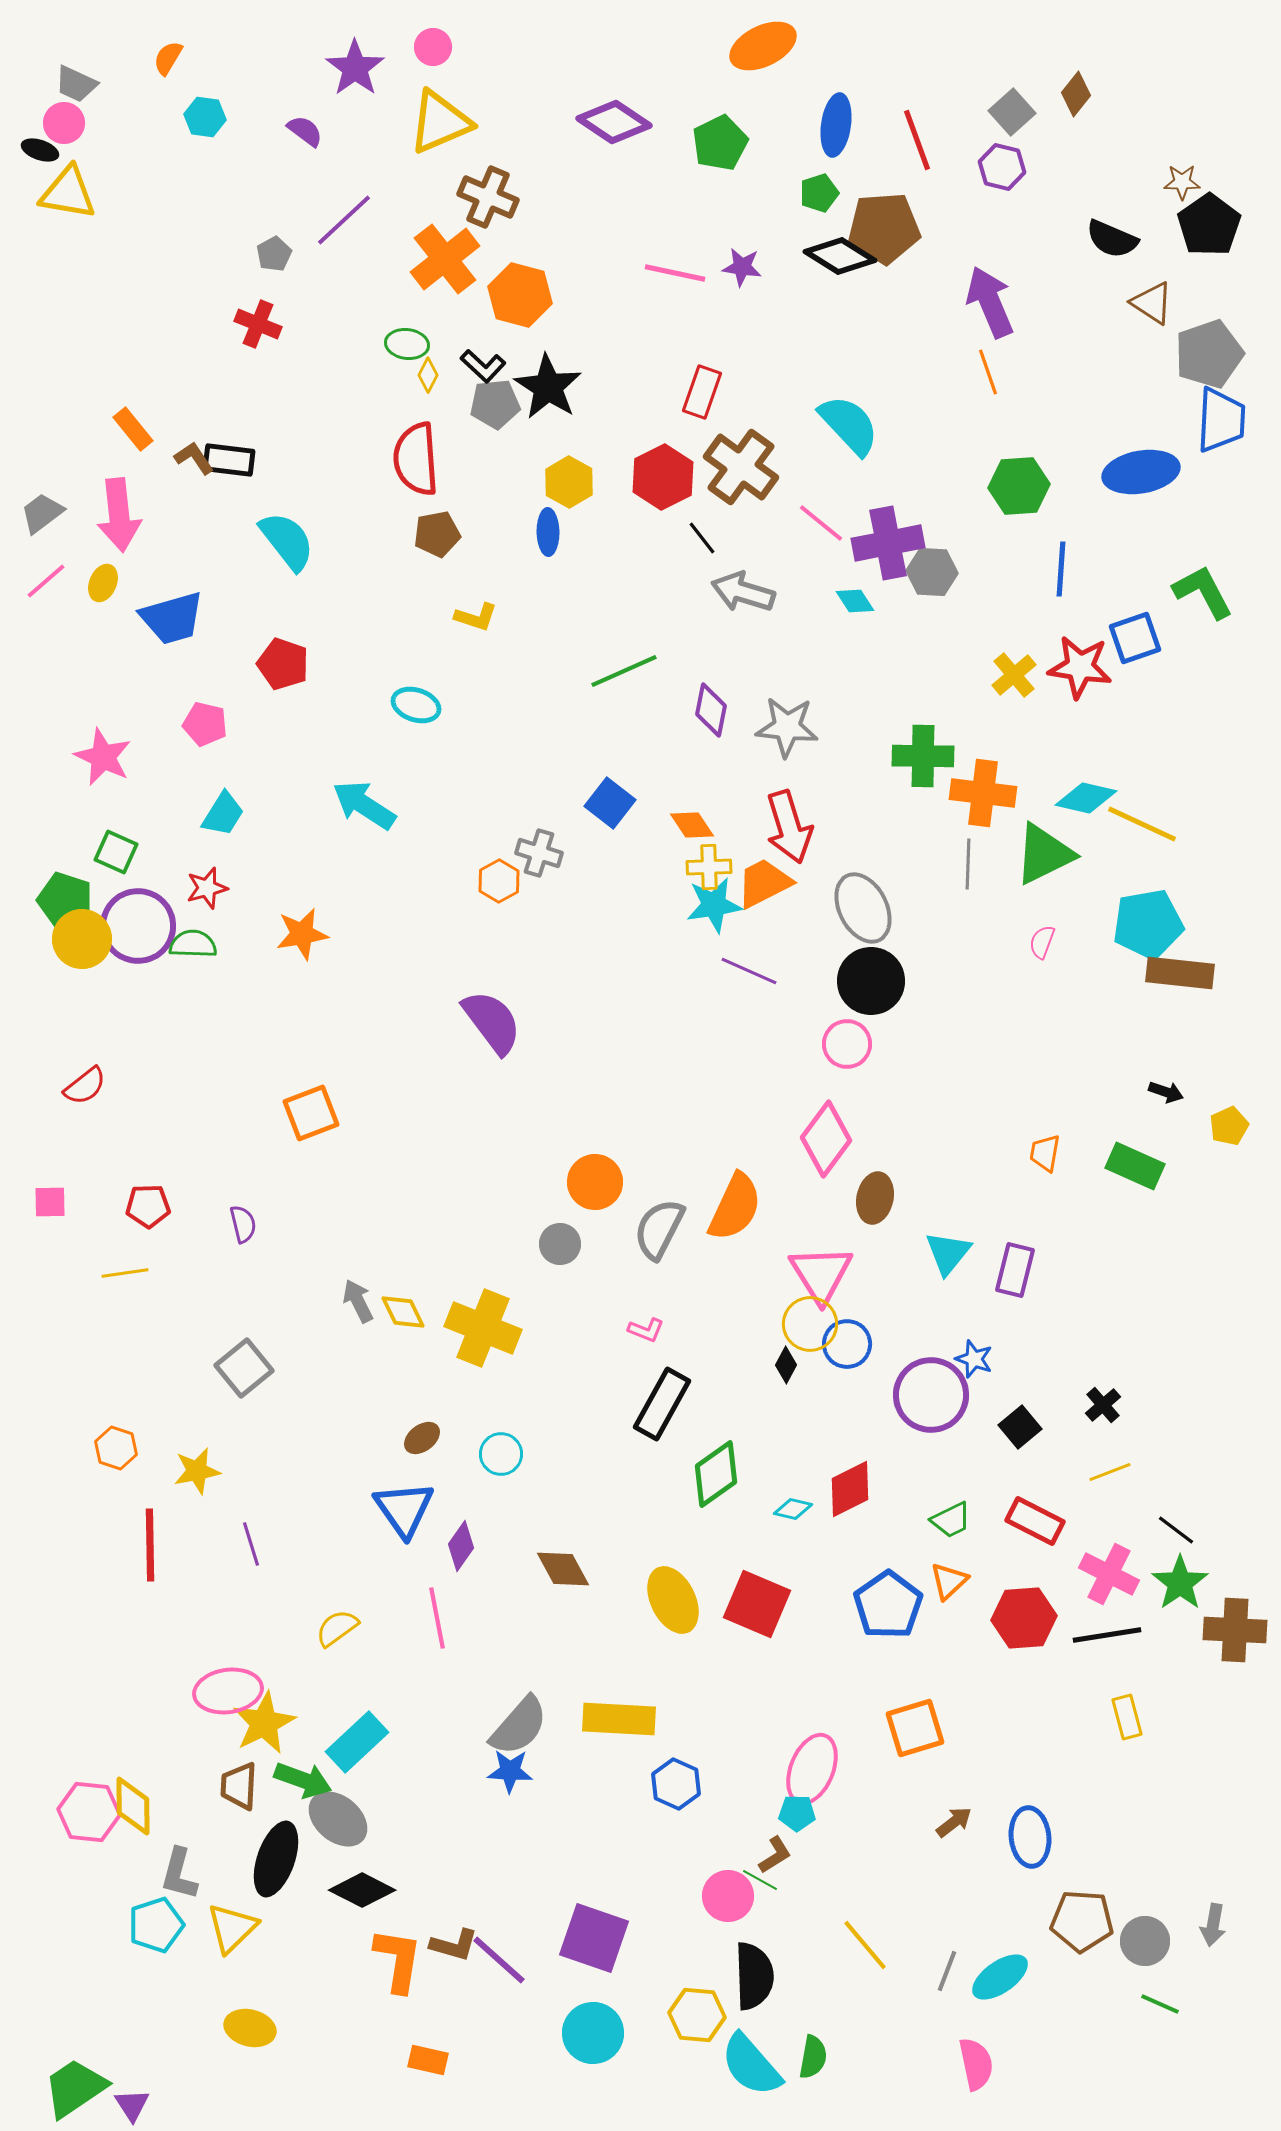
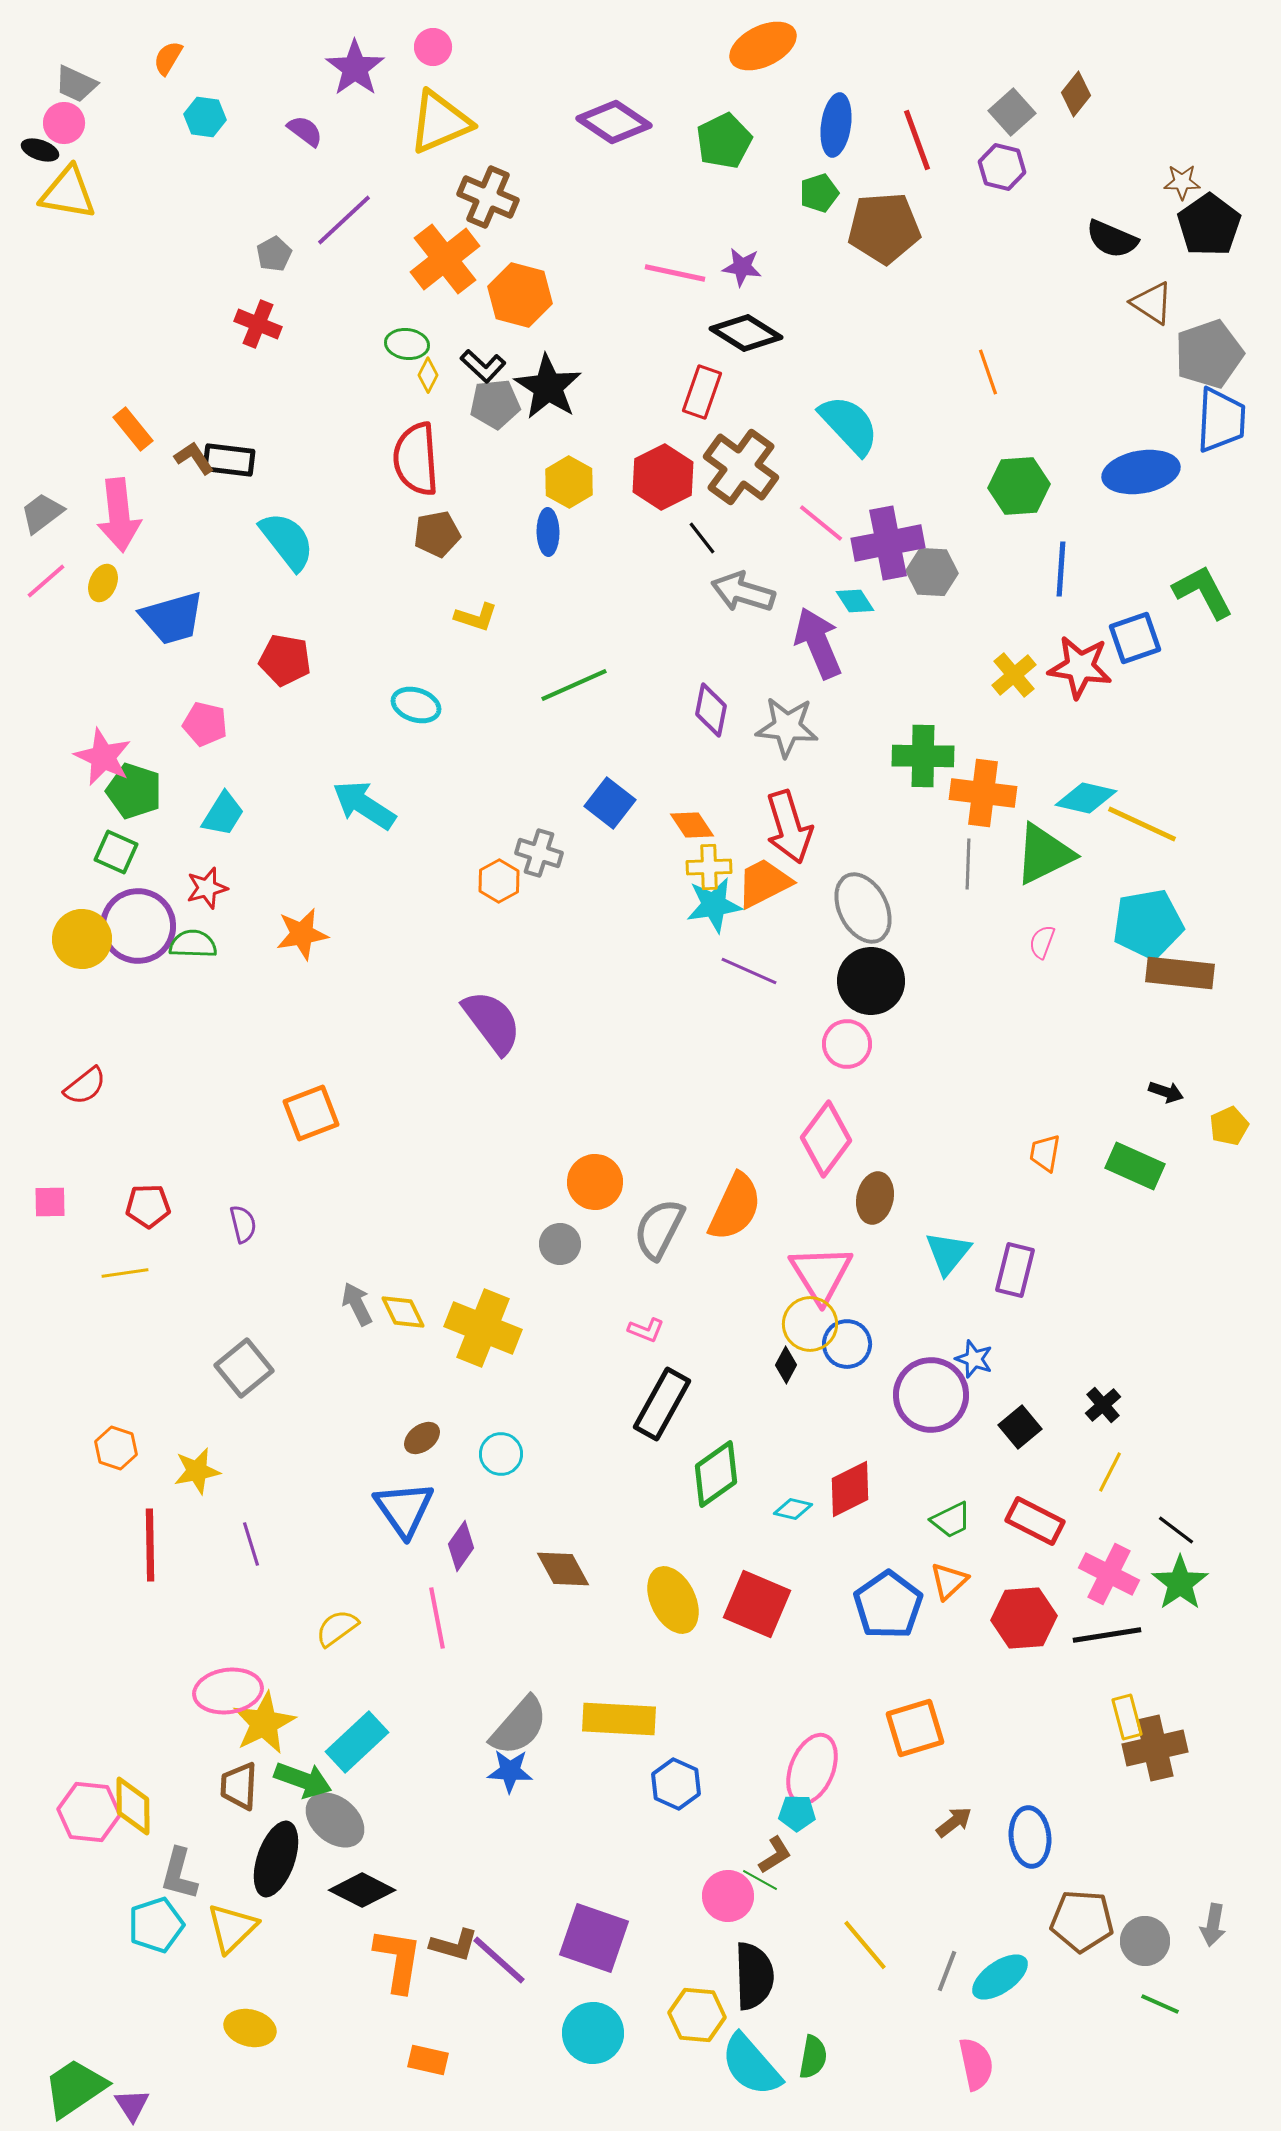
green pentagon at (720, 143): moved 4 px right, 2 px up
black diamond at (840, 256): moved 94 px left, 77 px down
purple arrow at (990, 302): moved 172 px left, 341 px down
red pentagon at (283, 664): moved 2 px right, 4 px up; rotated 9 degrees counterclockwise
green line at (624, 671): moved 50 px left, 14 px down
green pentagon at (65, 900): moved 69 px right, 109 px up
gray arrow at (358, 1301): moved 1 px left, 3 px down
yellow line at (1110, 1472): rotated 42 degrees counterclockwise
brown cross at (1235, 1630): moved 80 px left, 118 px down; rotated 16 degrees counterclockwise
gray ellipse at (338, 1819): moved 3 px left, 1 px down
